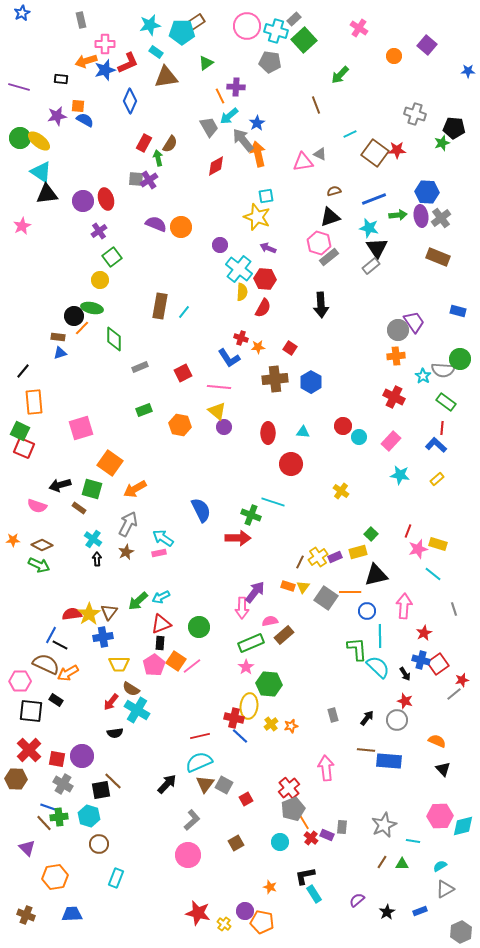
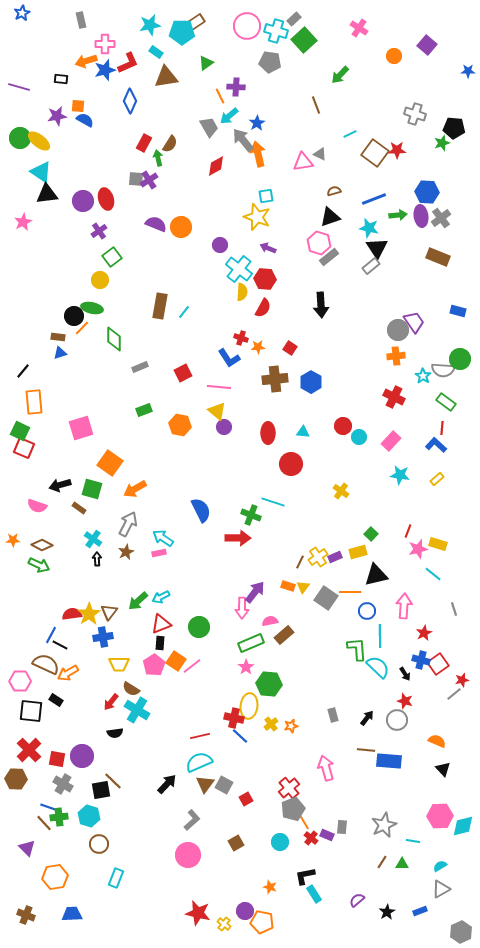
pink star at (22, 226): moved 1 px right, 4 px up
pink arrow at (326, 768): rotated 10 degrees counterclockwise
gray triangle at (445, 889): moved 4 px left
